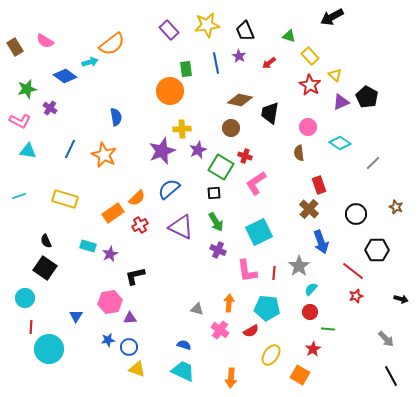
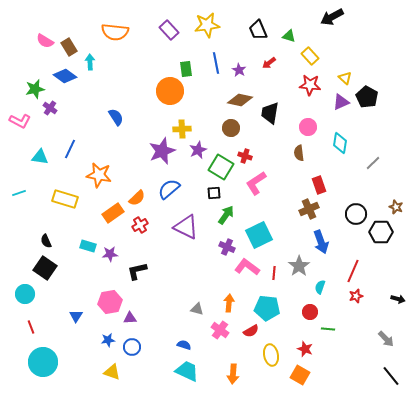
black trapezoid at (245, 31): moved 13 px right, 1 px up
orange semicircle at (112, 44): moved 3 px right, 12 px up; rotated 44 degrees clockwise
brown rectangle at (15, 47): moved 54 px right
purple star at (239, 56): moved 14 px down
cyan arrow at (90, 62): rotated 77 degrees counterclockwise
yellow triangle at (335, 75): moved 10 px right, 3 px down
red star at (310, 85): rotated 25 degrees counterclockwise
green star at (27, 89): moved 8 px right
blue semicircle at (116, 117): rotated 24 degrees counterclockwise
cyan diamond at (340, 143): rotated 65 degrees clockwise
cyan triangle at (28, 151): moved 12 px right, 6 px down
orange star at (104, 155): moved 5 px left, 20 px down; rotated 15 degrees counterclockwise
cyan line at (19, 196): moved 3 px up
brown cross at (309, 209): rotated 24 degrees clockwise
green arrow at (216, 222): moved 10 px right, 7 px up; rotated 114 degrees counterclockwise
purple triangle at (181, 227): moved 5 px right
cyan square at (259, 232): moved 3 px down
purple cross at (218, 250): moved 9 px right, 3 px up
black hexagon at (377, 250): moved 4 px right, 18 px up
purple star at (110, 254): rotated 21 degrees clockwise
pink L-shape at (247, 271): moved 4 px up; rotated 135 degrees clockwise
red line at (353, 271): rotated 75 degrees clockwise
black L-shape at (135, 276): moved 2 px right, 5 px up
cyan semicircle at (311, 289): moved 9 px right, 2 px up; rotated 24 degrees counterclockwise
cyan circle at (25, 298): moved 4 px up
black arrow at (401, 299): moved 3 px left
red line at (31, 327): rotated 24 degrees counterclockwise
blue circle at (129, 347): moved 3 px right
cyan circle at (49, 349): moved 6 px left, 13 px down
red star at (313, 349): moved 8 px left; rotated 21 degrees counterclockwise
yellow ellipse at (271, 355): rotated 45 degrees counterclockwise
yellow triangle at (137, 369): moved 25 px left, 3 px down
cyan trapezoid at (183, 371): moved 4 px right
black line at (391, 376): rotated 10 degrees counterclockwise
orange arrow at (231, 378): moved 2 px right, 4 px up
